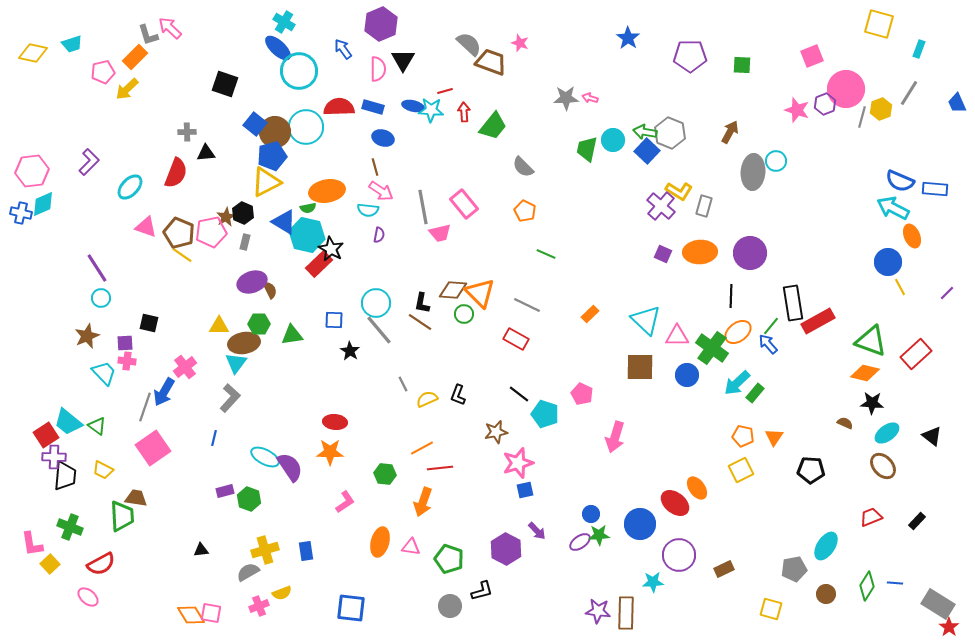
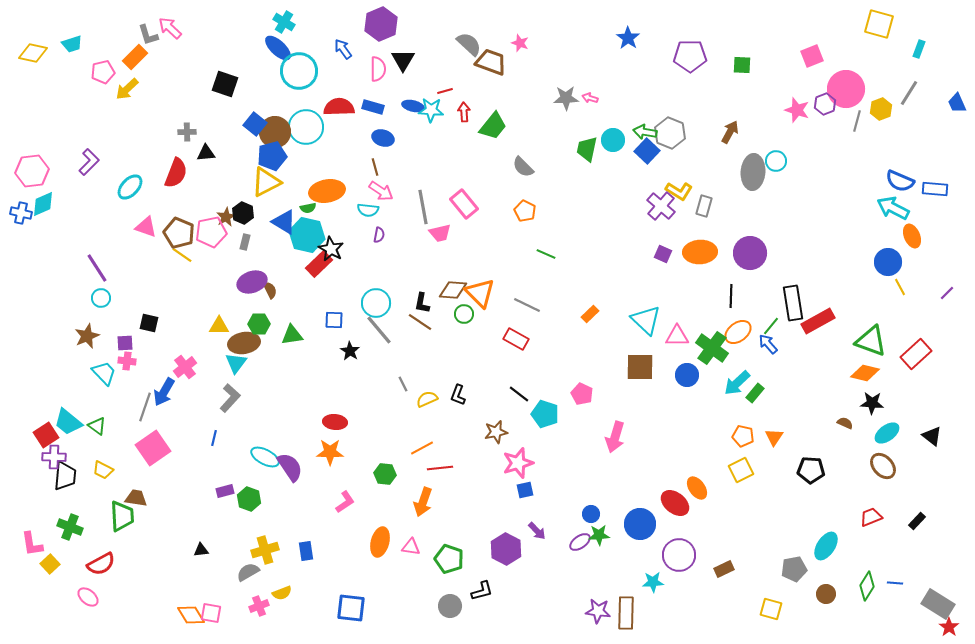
gray line at (862, 117): moved 5 px left, 4 px down
